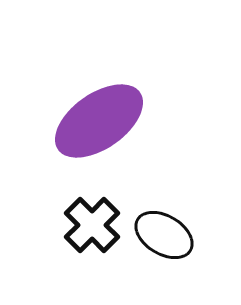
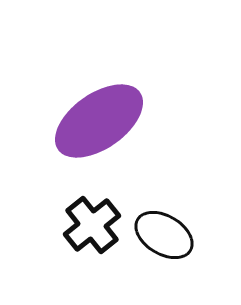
black cross: rotated 6 degrees clockwise
